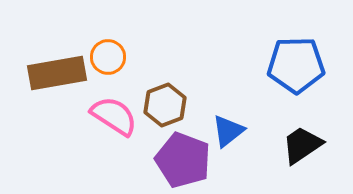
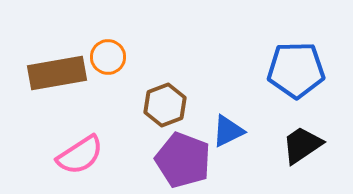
blue pentagon: moved 5 px down
pink semicircle: moved 34 px left, 39 px down; rotated 114 degrees clockwise
blue triangle: rotated 12 degrees clockwise
